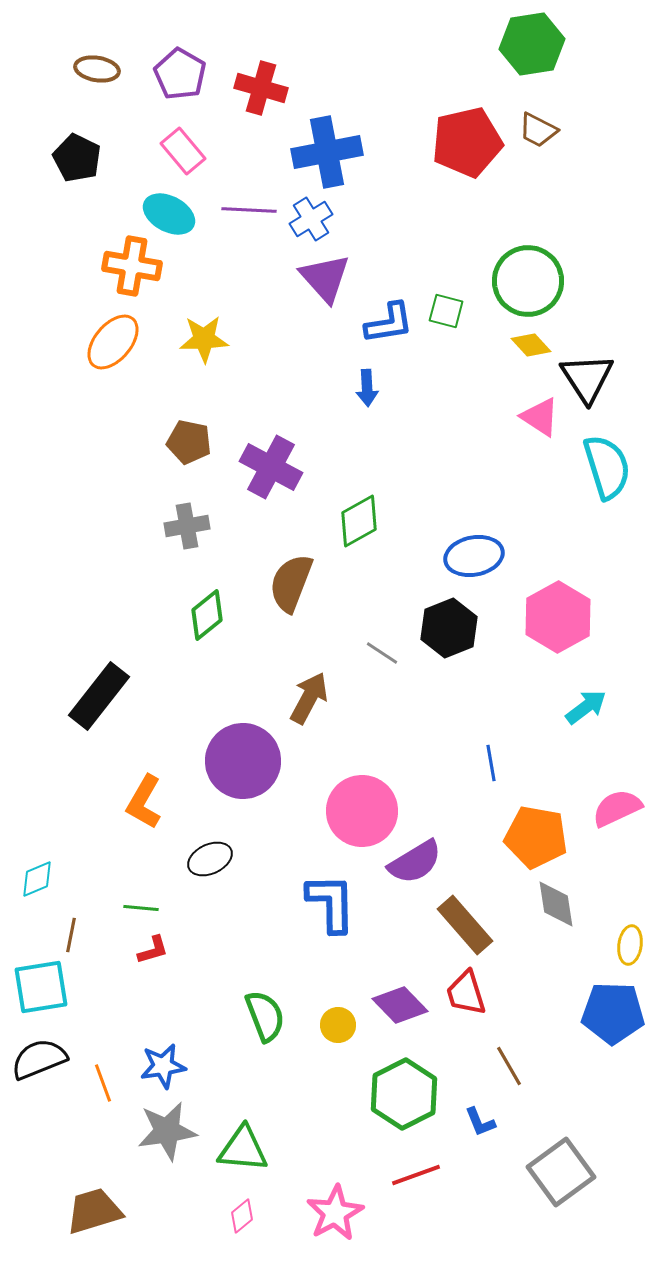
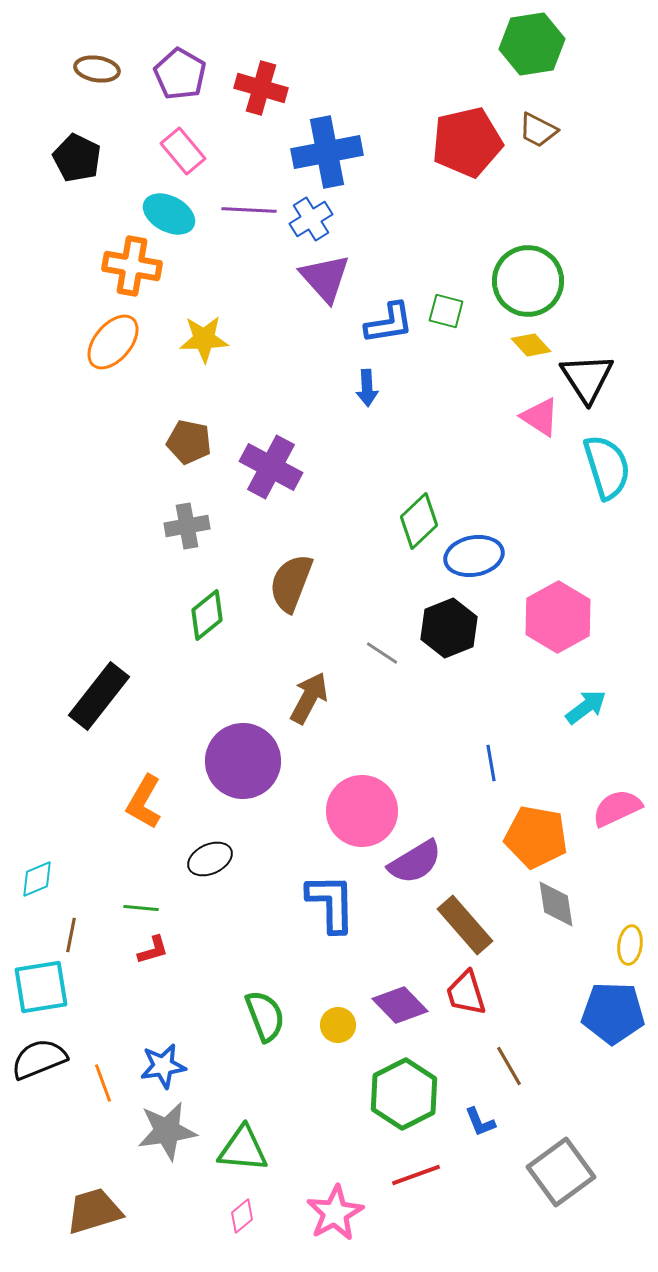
green diamond at (359, 521): moved 60 px right; rotated 14 degrees counterclockwise
